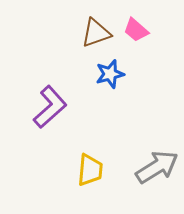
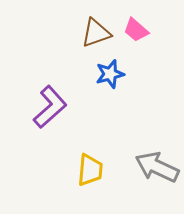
gray arrow: rotated 123 degrees counterclockwise
